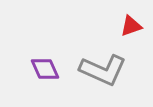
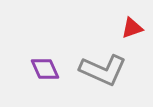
red triangle: moved 1 px right, 2 px down
